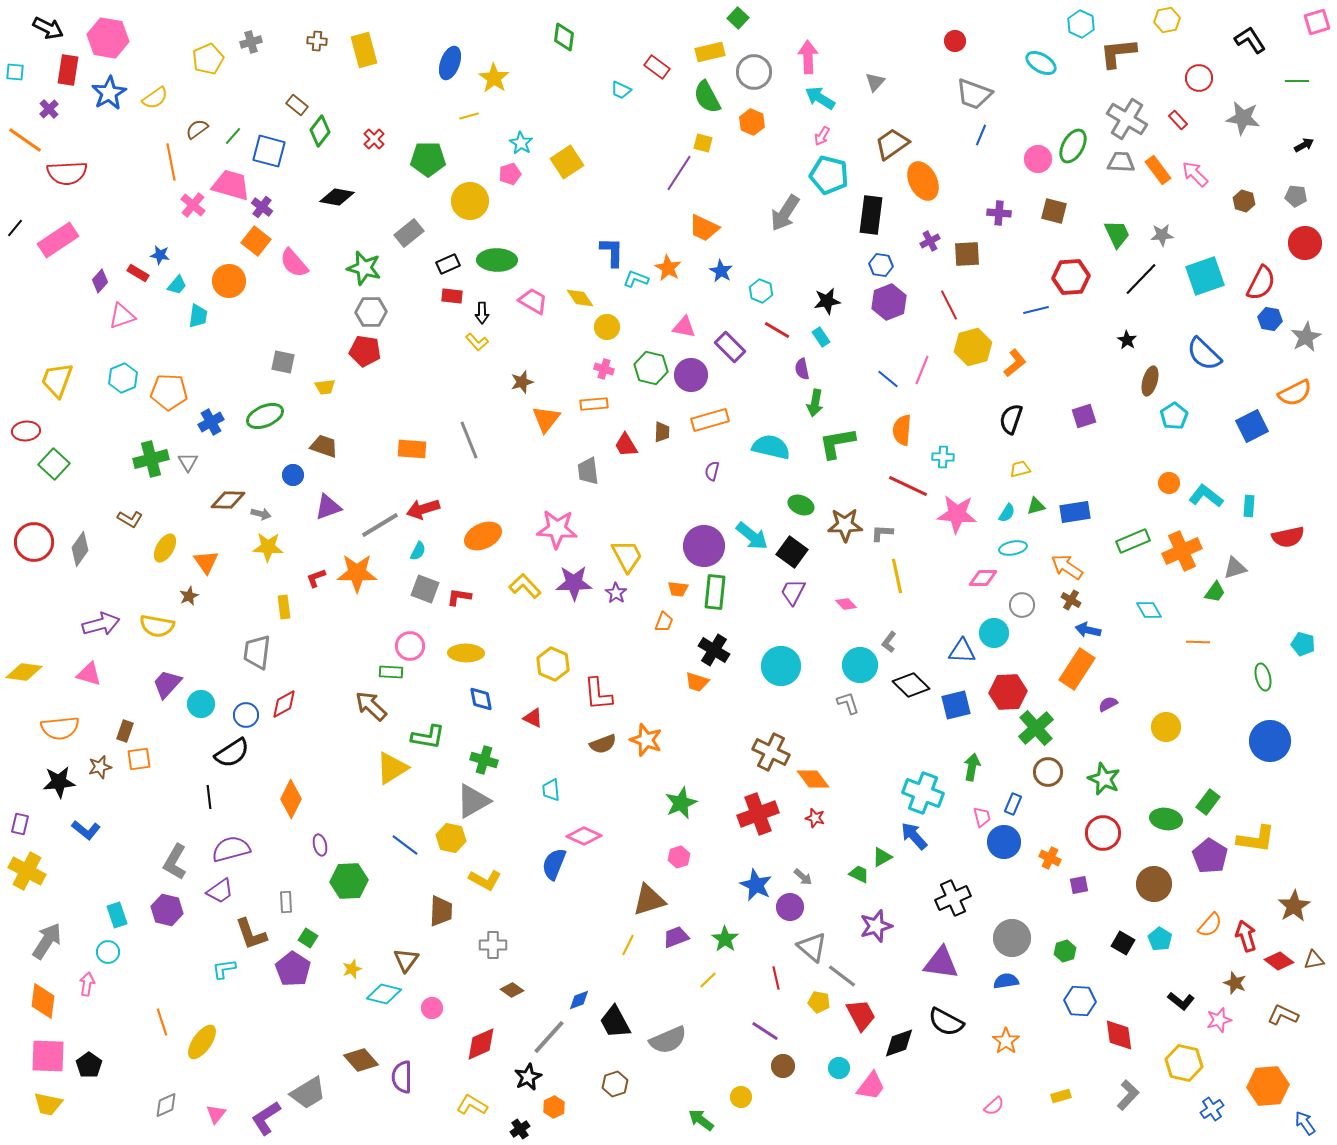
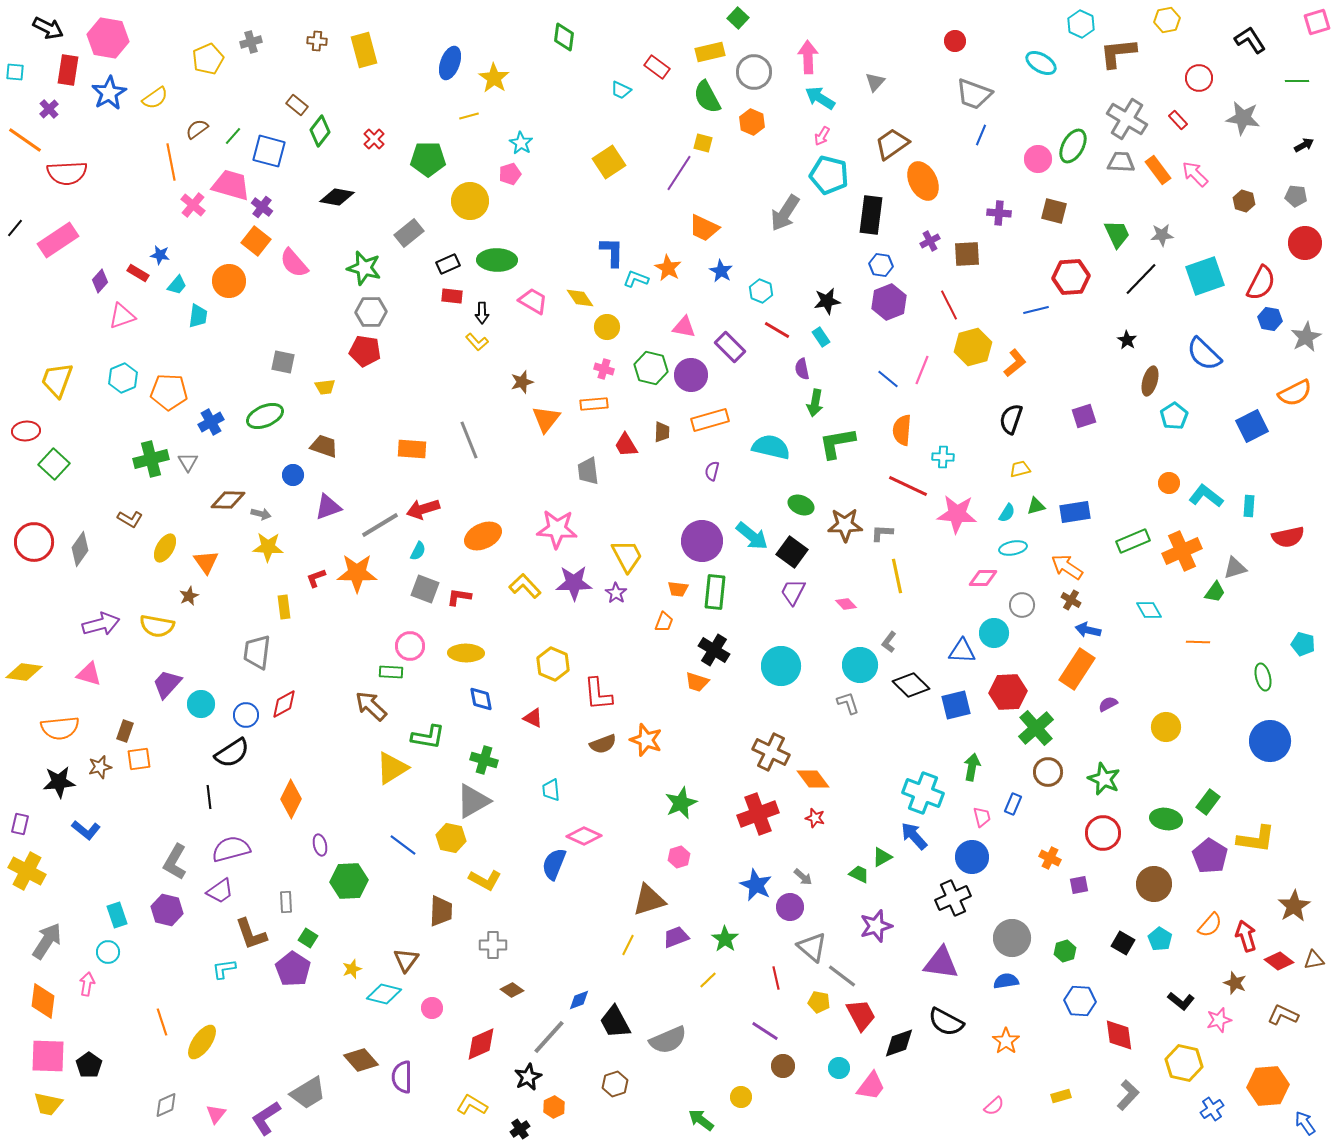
yellow square at (567, 162): moved 42 px right
purple circle at (704, 546): moved 2 px left, 5 px up
blue circle at (1004, 842): moved 32 px left, 15 px down
blue line at (405, 845): moved 2 px left
